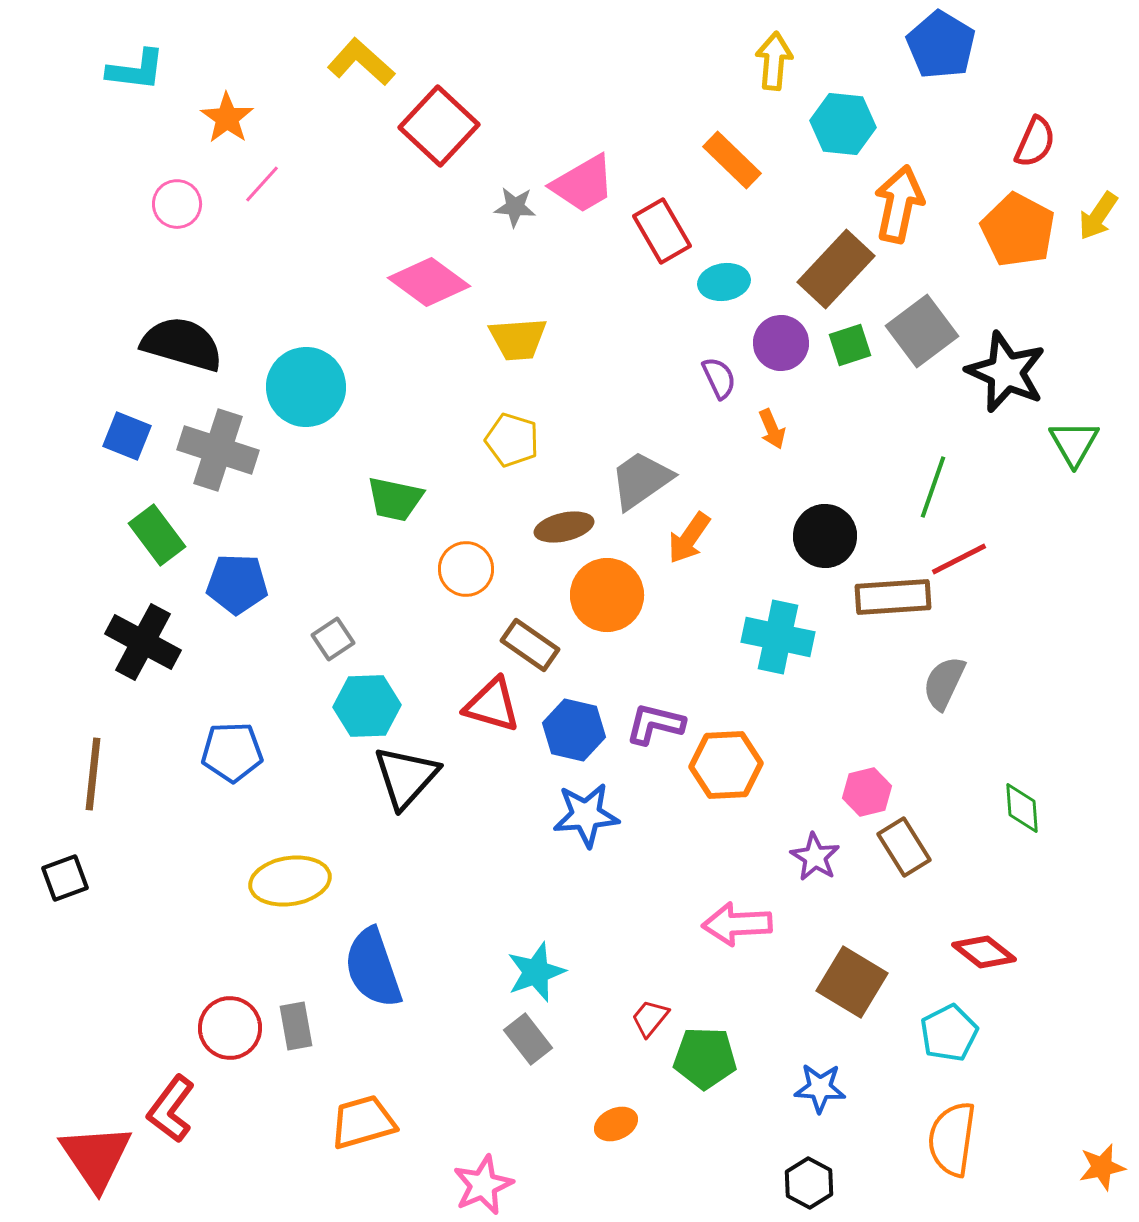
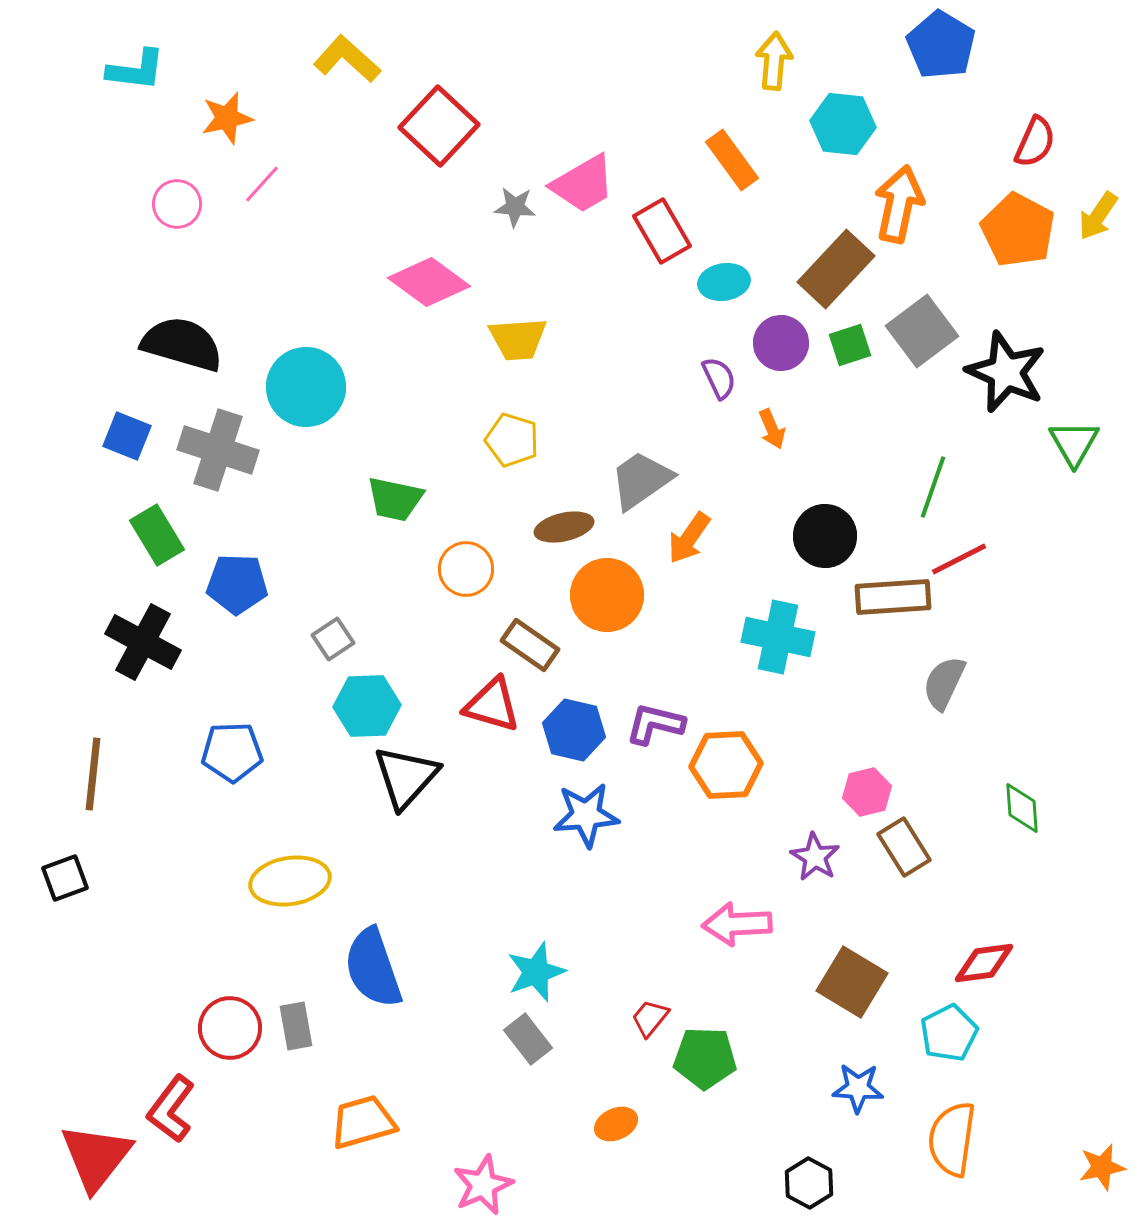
yellow L-shape at (361, 62): moved 14 px left, 3 px up
orange star at (227, 118): rotated 24 degrees clockwise
orange rectangle at (732, 160): rotated 10 degrees clockwise
green rectangle at (157, 535): rotated 6 degrees clockwise
red diamond at (984, 952): moved 11 px down; rotated 46 degrees counterclockwise
blue star at (820, 1088): moved 38 px right
red triangle at (96, 1157): rotated 12 degrees clockwise
